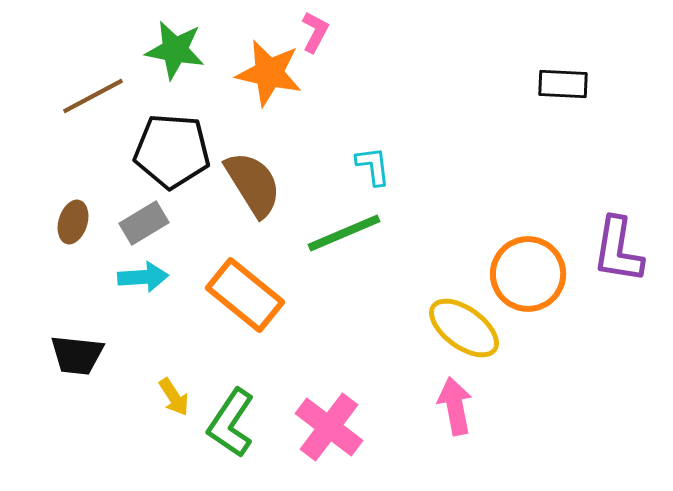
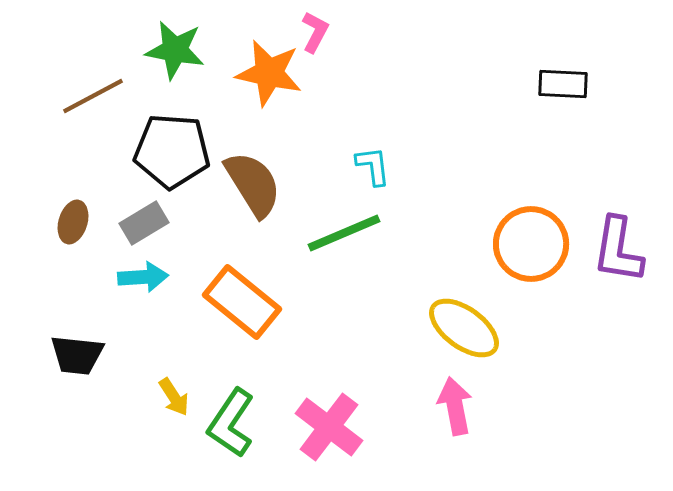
orange circle: moved 3 px right, 30 px up
orange rectangle: moved 3 px left, 7 px down
